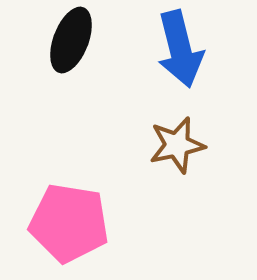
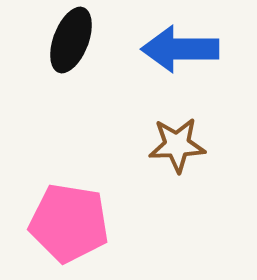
blue arrow: rotated 104 degrees clockwise
brown star: rotated 10 degrees clockwise
